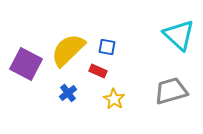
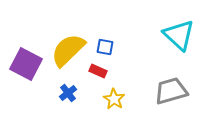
blue square: moved 2 px left
